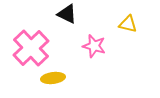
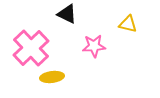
pink star: rotated 20 degrees counterclockwise
yellow ellipse: moved 1 px left, 1 px up
